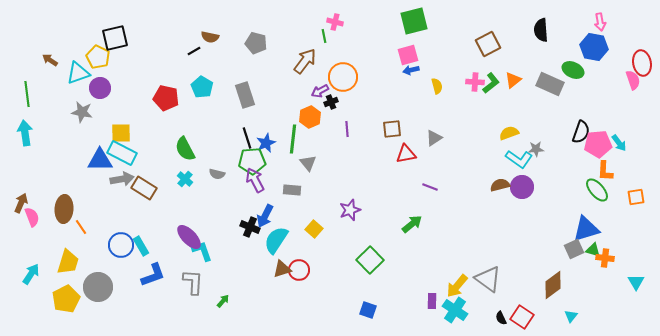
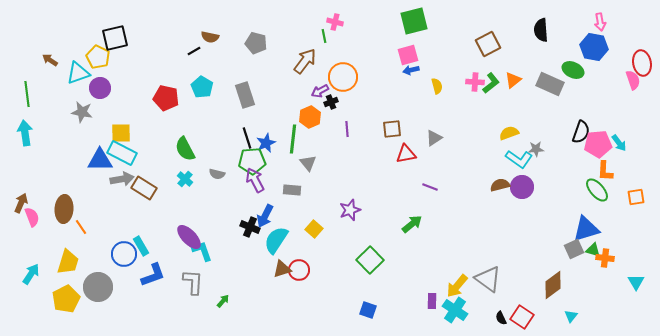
blue circle at (121, 245): moved 3 px right, 9 px down
